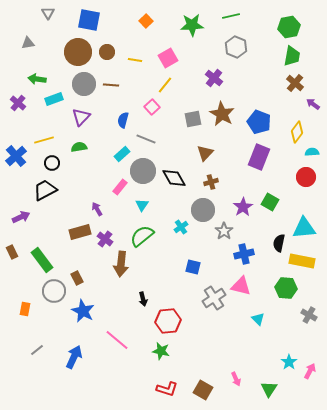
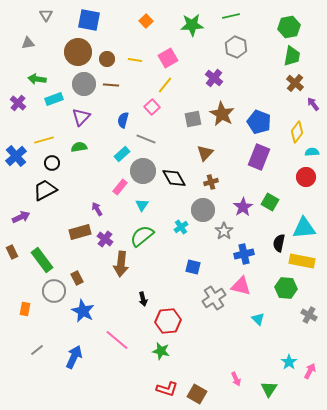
gray triangle at (48, 13): moved 2 px left, 2 px down
brown circle at (107, 52): moved 7 px down
purple arrow at (313, 104): rotated 16 degrees clockwise
brown square at (203, 390): moved 6 px left, 4 px down
